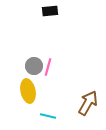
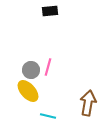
gray circle: moved 3 px left, 4 px down
yellow ellipse: rotated 30 degrees counterclockwise
brown arrow: rotated 20 degrees counterclockwise
